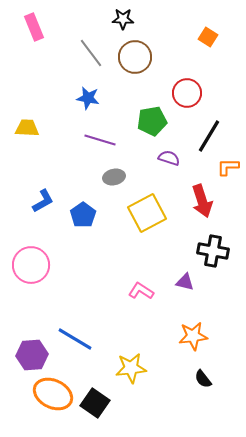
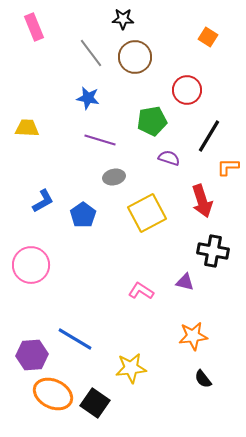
red circle: moved 3 px up
